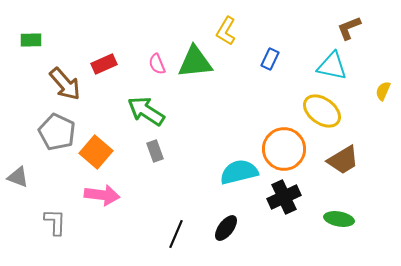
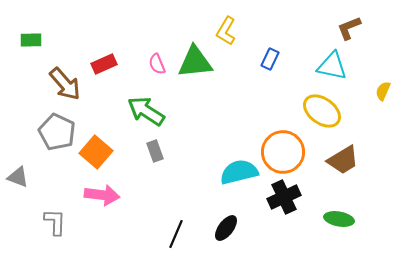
orange circle: moved 1 px left, 3 px down
